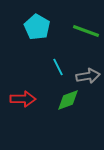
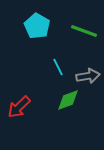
cyan pentagon: moved 1 px up
green line: moved 2 px left
red arrow: moved 4 px left, 8 px down; rotated 135 degrees clockwise
